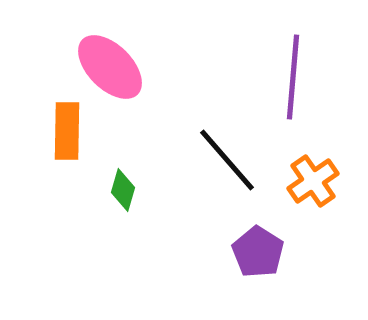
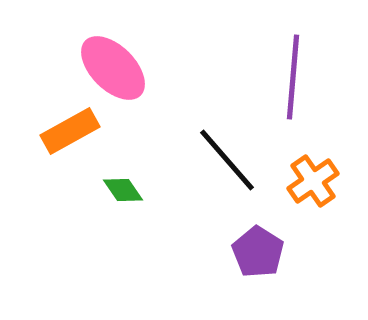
pink ellipse: moved 3 px right, 1 px down
orange rectangle: moved 3 px right; rotated 60 degrees clockwise
green diamond: rotated 51 degrees counterclockwise
